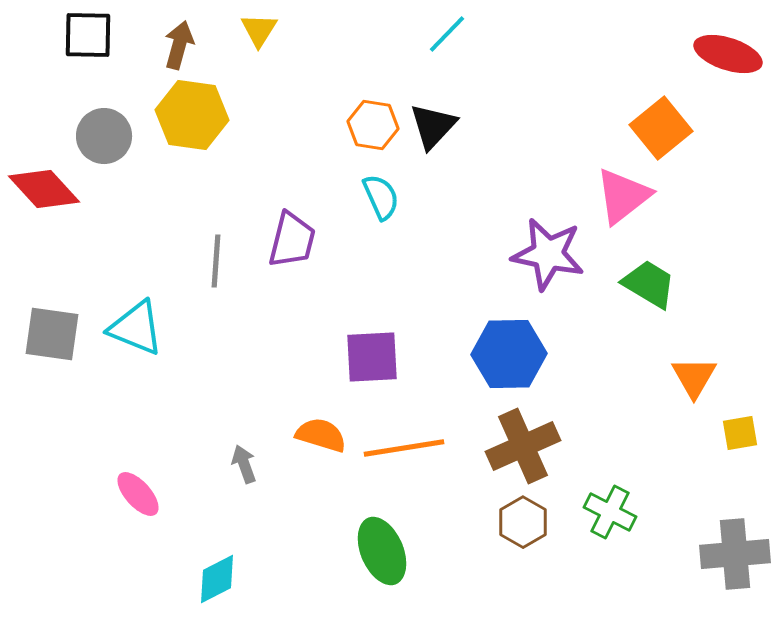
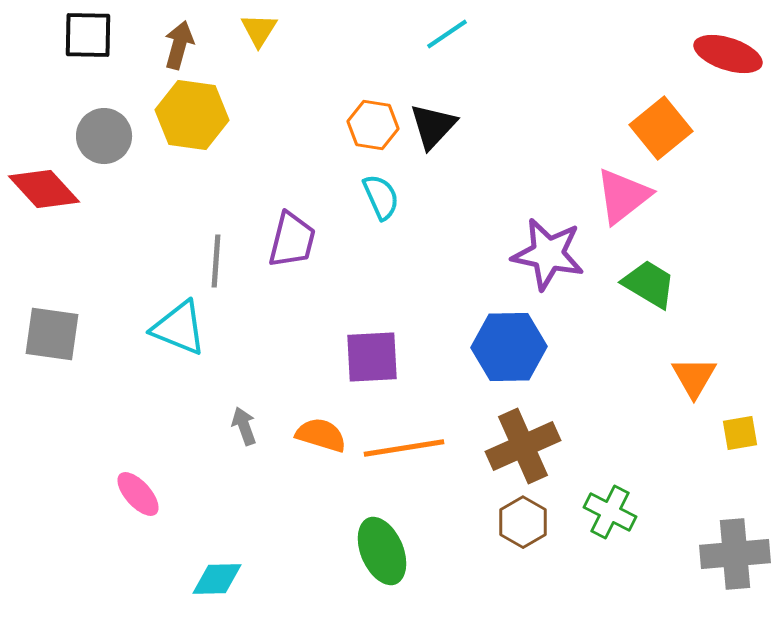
cyan line: rotated 12 degrees clockwise
cyan triangle: moved 43 px right
blue hexagon: moved 7 px up
gray arrow: moved 38 px up
cyan diamond: rotated 26 degrees clockwise
